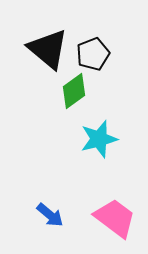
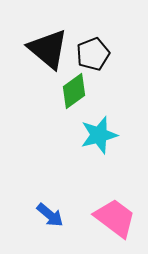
cyan star: moved 4 px up
